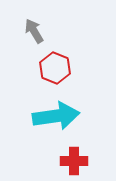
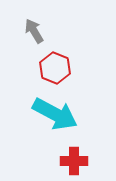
cyan arrow: moved 1 px left, 2 px up; rotated 36 degrees clockwise
